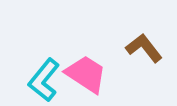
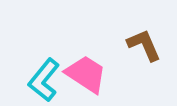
brown L-shape: moved 3 px up; rotated 15 degrees clockwise
